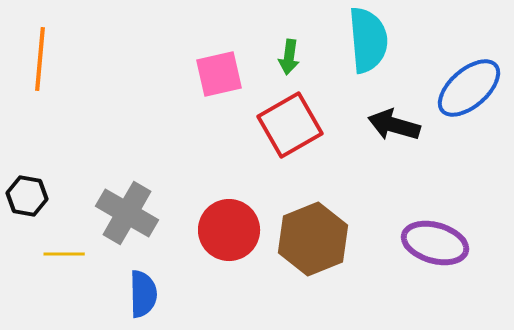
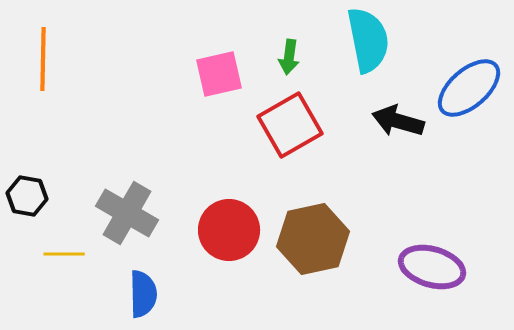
cyan semicircle: rotated 6 degrees counterclockwise
orange line: moved 3 px right; rotated 4 degrees counterclockwise
black arrow: moved 4 px right, 4 px up
brown hexagon: rotated 10 degrees clockwise
purple ellipse: moved 3 px left, 24 px down
